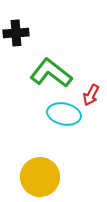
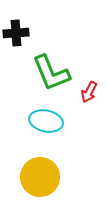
green L-shape: rotated 150 degrees counterclockwise
red arrow: moved 2 px left, 3 px up
cyan ellipse: moved 18 px left, 7 px down
